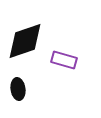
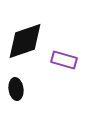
black ellipse: moved 2 px left
